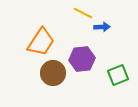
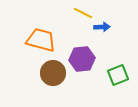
orange trapezoid: moved 2 px up; rotated 108 degrees counterclockwise
